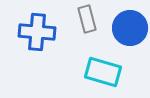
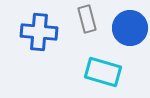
blue cross: moved 2 px right
